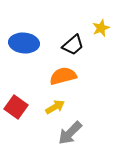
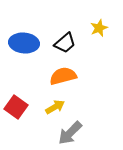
yellow star: moved 2 px left
black trapezoid: moved 8 px left, 2 px up
